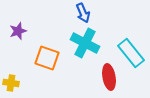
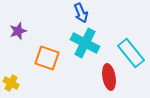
blue arrow: moved 2 px left
yellow cross: rotated 21 degrees clockwise
